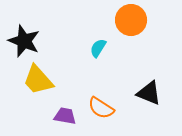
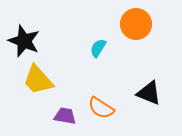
orange circle: moved 5 px right, 4 px down
